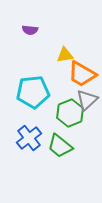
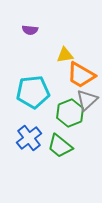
orange trapezoid: moved 1 px left, 1 px down
